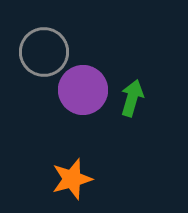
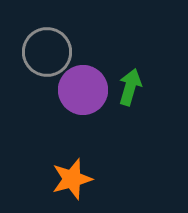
gray circle: moved 3 px right
green arrow: moved 2 px left, 11 px up
